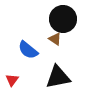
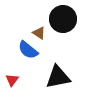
brown triangle: moved 16 px left, 6 px up
